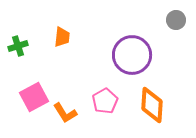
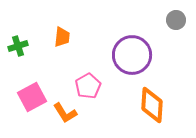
pink square: moved 2 px left
pink pentagon: moved 17 px left, 15 px up
